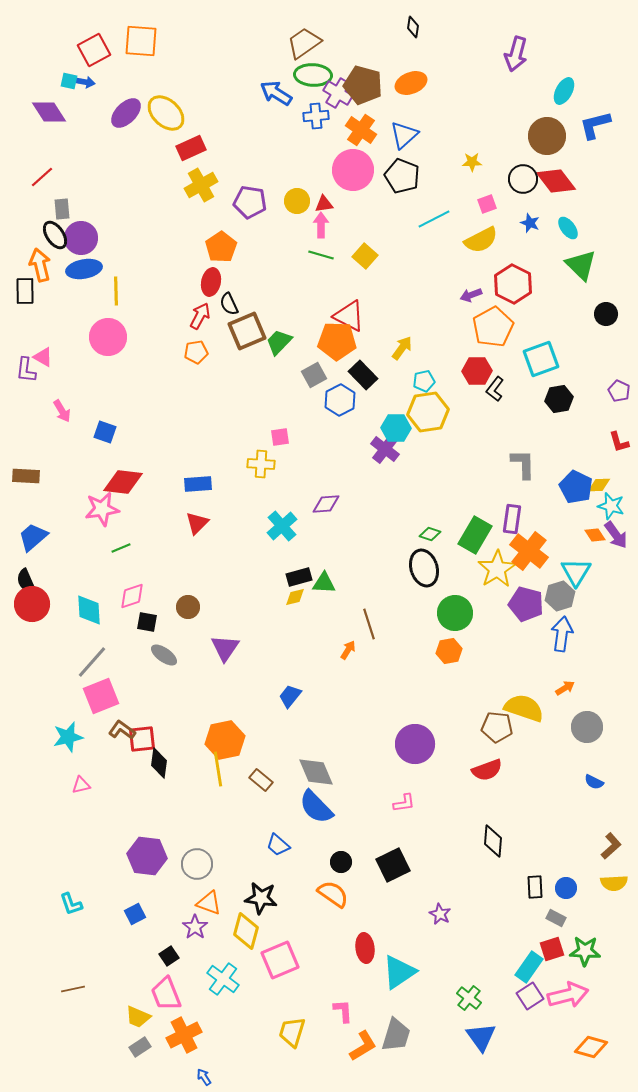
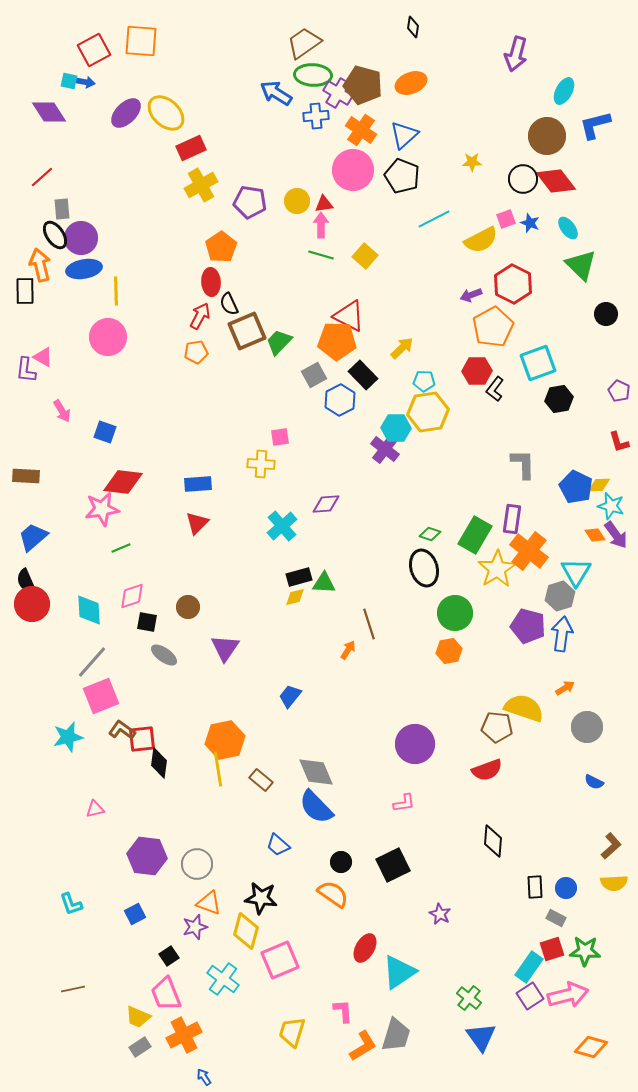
pink square at (487, 204): moved 19 px right, 15 px down
red ellipse at (211, 282): rotated 16 degrees counterclockwise
yellow arrow at (402, 348): rotated 10 degrees clockwise
cyan square at (541, 359): moved 3 px left, 4 px down
cyan pentagon at (424, 381): rotated 15 degrees clockwise
purple pentagon at (526, 604): moved 2 px right, 22 px down
pink triangle at (81, 785): moved 14 px right, 24 px down
purple star at (195, 927): rotated 20 degrees clockwise
red ellipse at (365, 948): rotated 36 degrees clockwise
